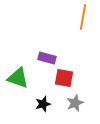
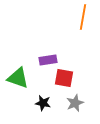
purple rectangle: moved 1 px right, 2 px down; rotated 24 degrees counterclockwise
black star: moved 1 px up; rotated 28 degrees clockwise
